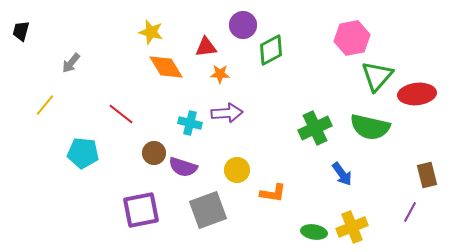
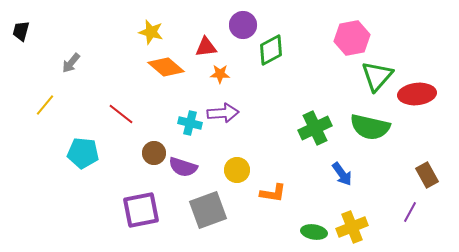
orange diamond: rotated 18 degrees counterclockwise
purple arrow: moved 4 px left
brown rectangle: rotated 15 degrees counterclockwise
